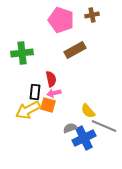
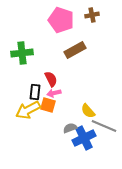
red semicircle: rotated 14 degrees counterclockwise
